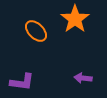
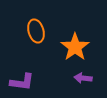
orange star: moved 28 px down
orange ellipse: rotated 30 degrees clockwise
